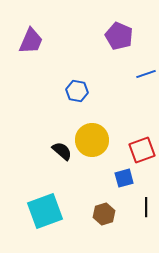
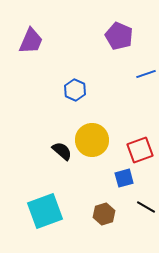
blue hexagon: moved 2 px left, 1 px up; rotated 15 degrees clockwise
red square: moved 2 px left
black line: rotated 60 degrees counterclockwise
